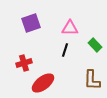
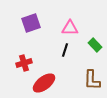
red ellipse: moved 1 px right
